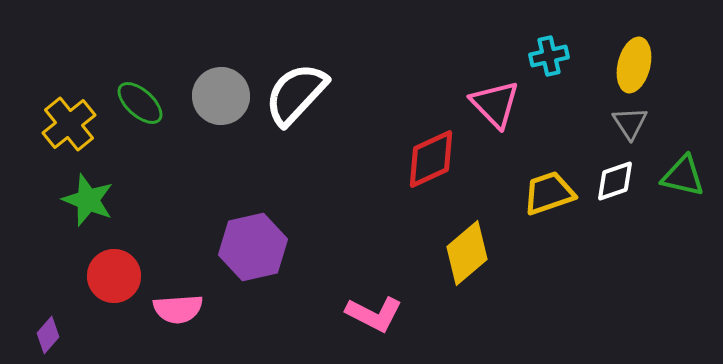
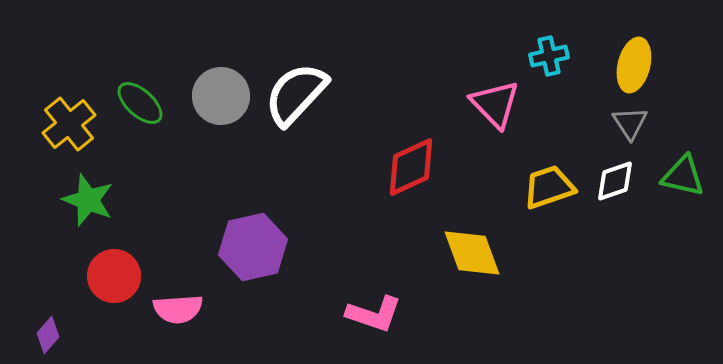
red diamond: moved 20 px left, 8 px down
yellow trapezoid: moved 6 px up
yellow diamond: moved 5 px right; rotated 70 degrees counterclockwise
pink L-shape: rotated 8 degrees counterclockwise
